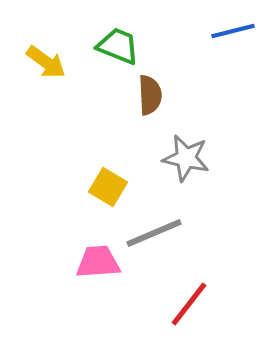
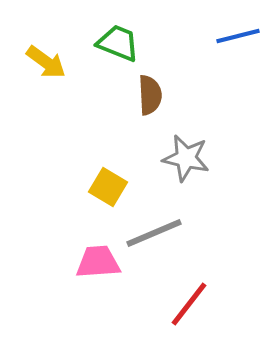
blue line: moved 5 px right, 5 px down
green trapezoid: moved 3 px up
